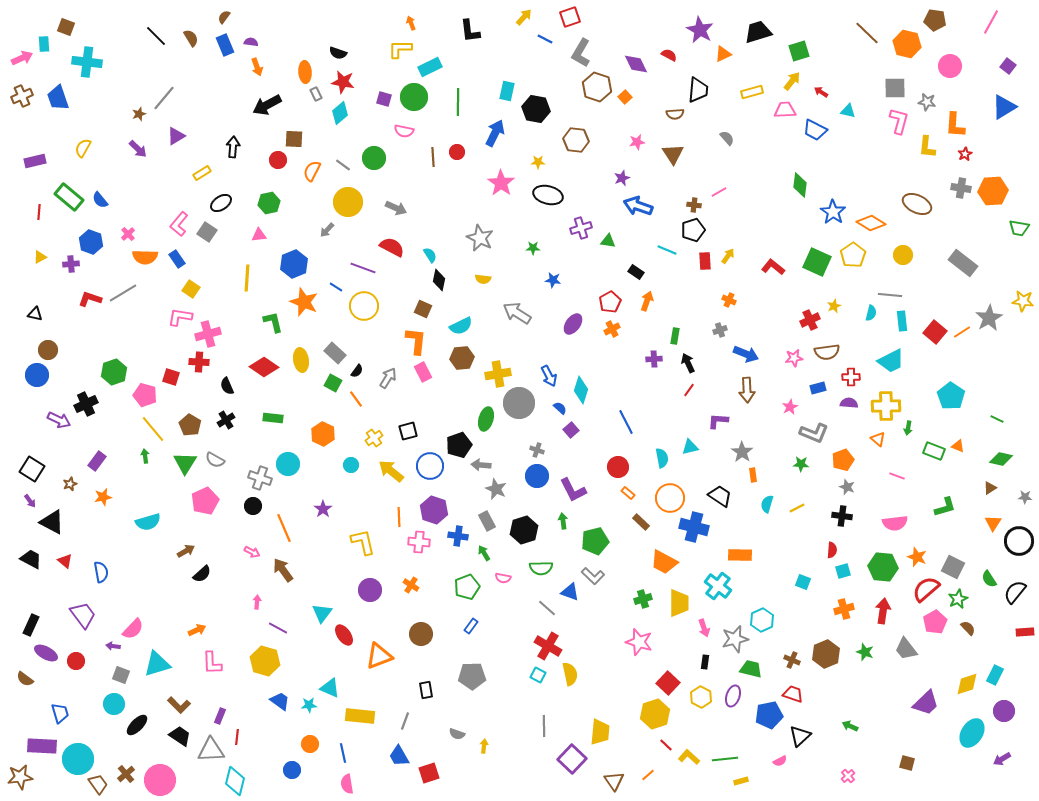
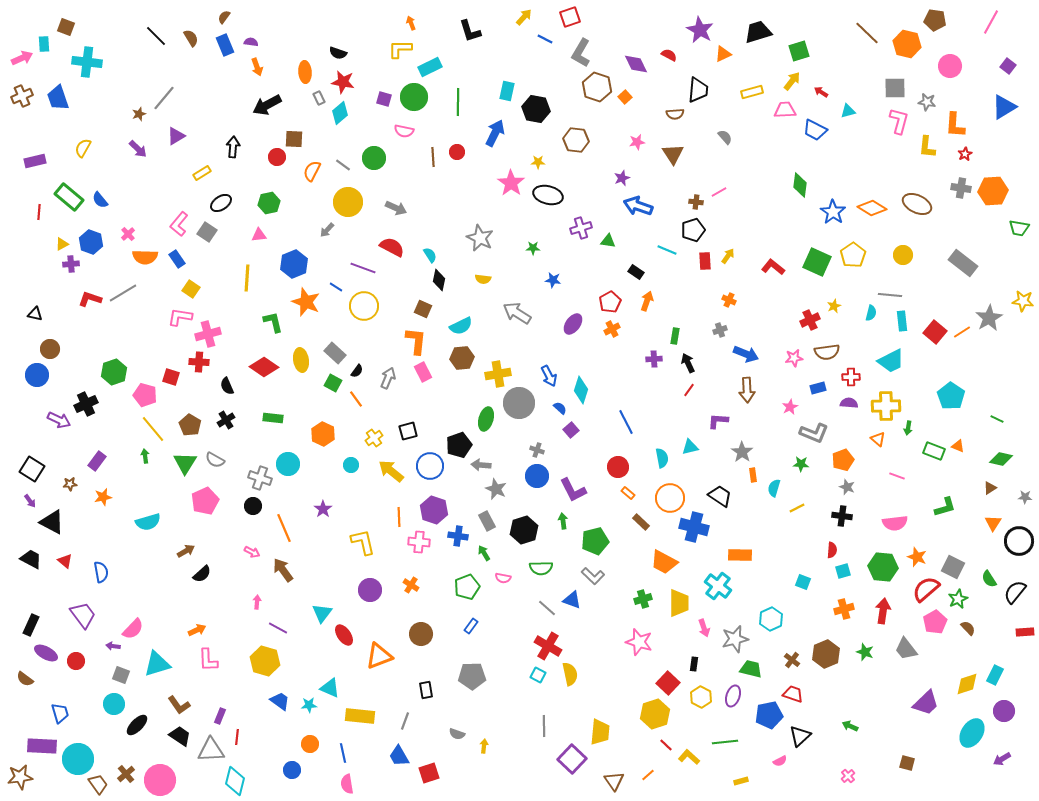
black L-shape at (470, 31): rotated 10 degrees counterclockwise
gray rectangle at (316, 94): moved 3 px right, 4 px down
cyan triangle at (848, 111): rotated 28 degrees counterclockwise
gray semicircle at (727, 138): moved 2 px left, 1 px up
red circle at (278, 160): moved 1 px left, 3 px up
pink star at (501, 183): moved 10 px right
brown cross at (694, 205): moved 2 px right, 3 px up
orange diamond at (871, 223): moved 1 px right, 15 px up
yellow triangle at (40, 257): moved 22 px right, 13 px up
orange star at (304, 302): moved 2 px right
brown circle at (48, 350): moved 2 px right, 1 px up
gray arrow at (388, 378): rotated 10 degrees counterclockwise
brown star at (70, 484): rotated 16 degrees clockwise
cyan semicircle at (767, 504): moved 7 px right, 16 px up
blue triangle at (570, 592): moved 2 px right, 8 px down
cyan hexagon at (762, 620): moved 9 px right, 1 px up
brown cross at (792, 660): rotated 14 degrees clockwise
black rectangle at (705, 662): moved 11 px left, 2 px down
pink L-shape at (212, 663): moved 4 px left, 3 px up
brown L-shape at (179, 705): rotated 10 degrees clockwise
green line at (725, 759): moved 17 px up
